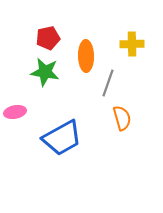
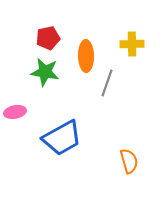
gray line: moved 1 px left
orange semicircle: moved 7 px right, 43 px down
